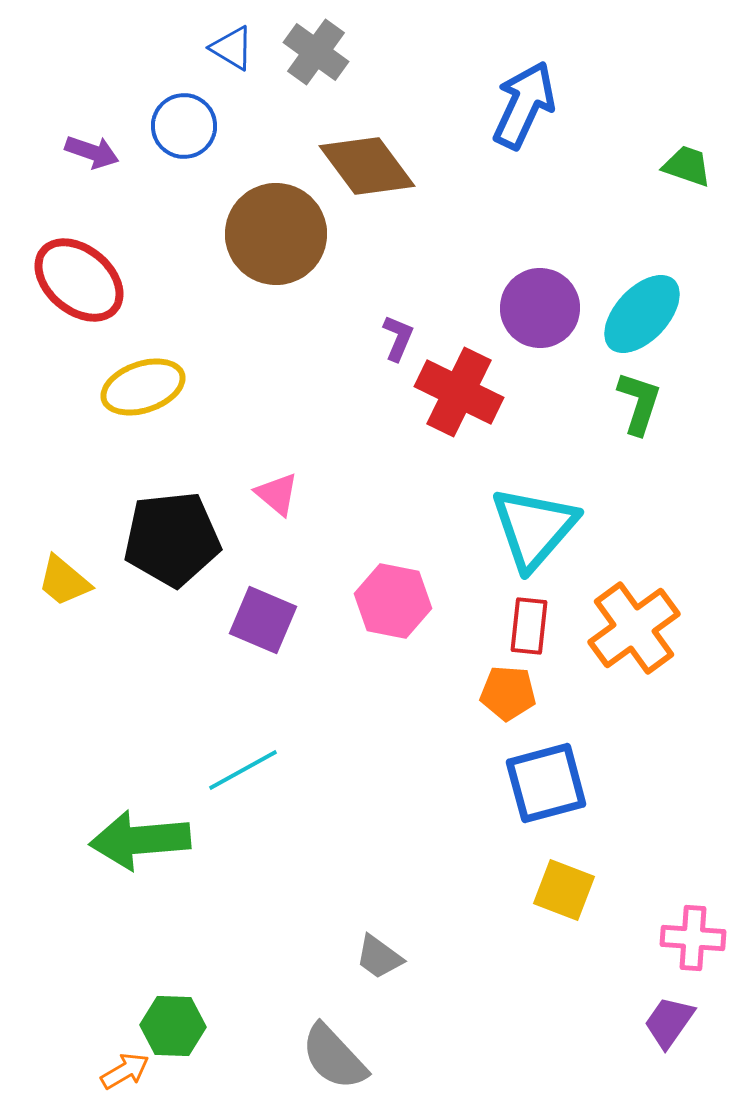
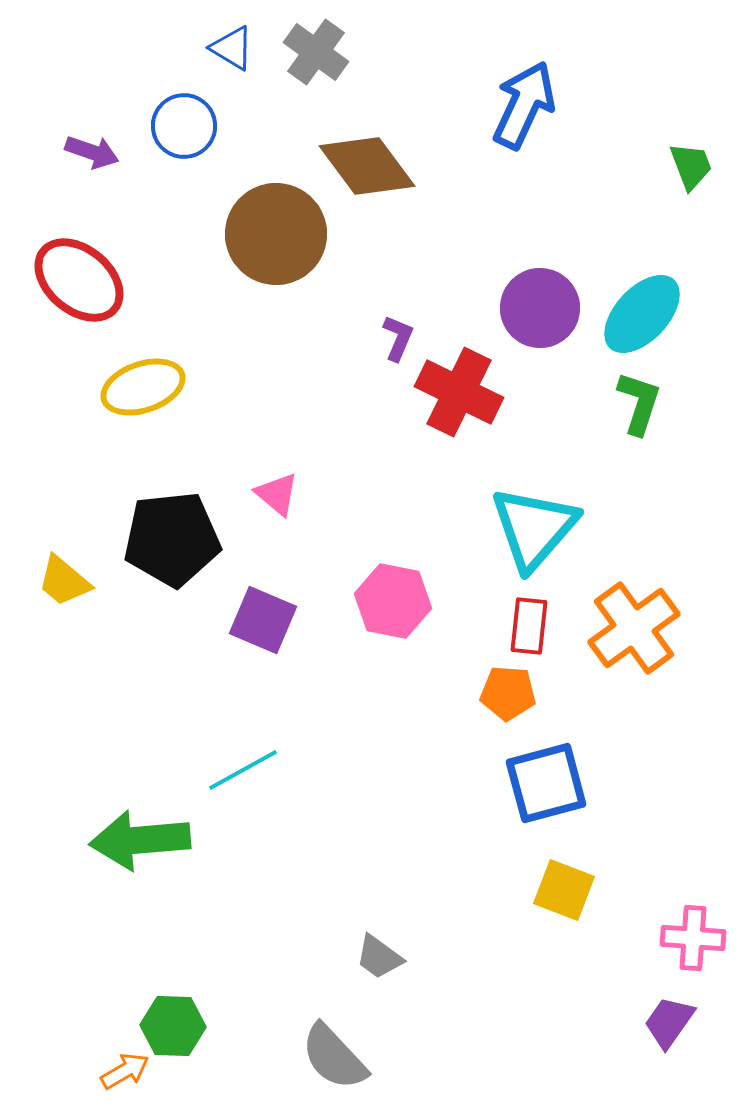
green trapezoid: moved 4 px right; rotated 50 degrees clockwise
